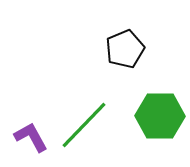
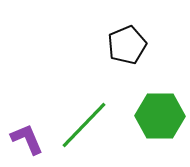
black pentagon: moved 2 px right, 4 px up
purple L-shape: moved 4 px left, 2 px down; rotated 6 degrees clockwise
